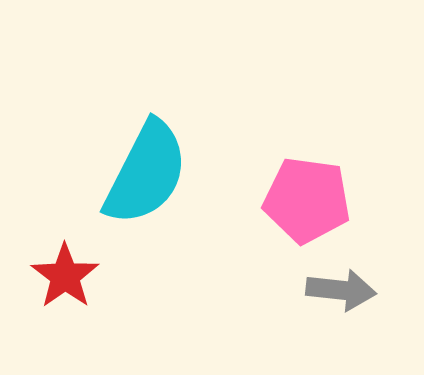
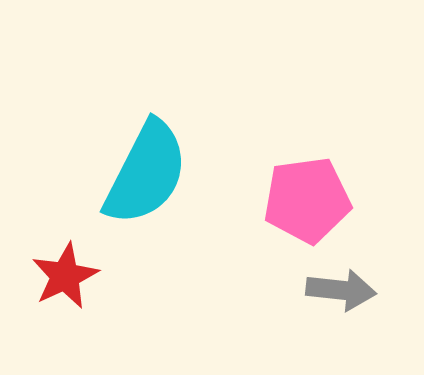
pink pentagon: rotated 16 degrees counterclockwise
red star: rotated 10 degrees clockwise
